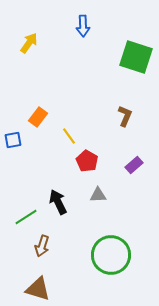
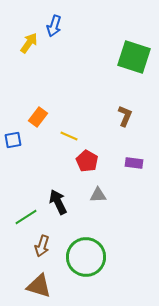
blue arrow: moved 29 px left; rotated 20 degrees clockwise
green square: moved 2 px left
yellow line: rotated 30 degrees counterclockwise
purple rectangle: moved 2 px up; rotated 48 degrees clockwise
green circle: moved 25 px left, 2 px down
brown triangle: moved 1 px right, 3 px up
